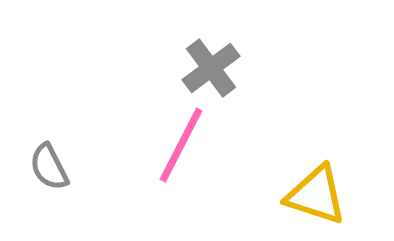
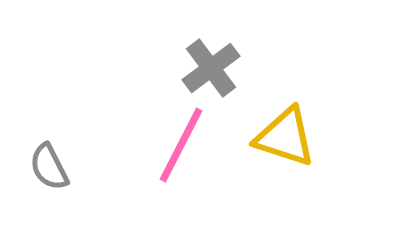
yellow triangle: moved 31 px left, 58 px up
